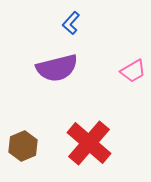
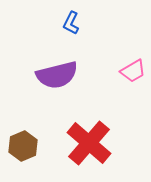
blue L-shape: rotated 15 degrees counterclockwise
purple semicircle: moved 7 px down
